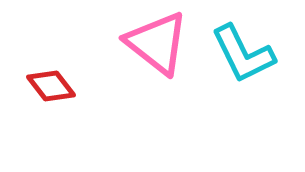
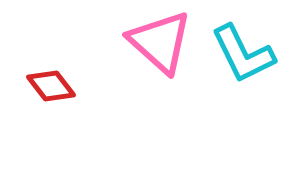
pink triangle: moved 3 px right, 1 px up; rotated 4 degrees clockwise
